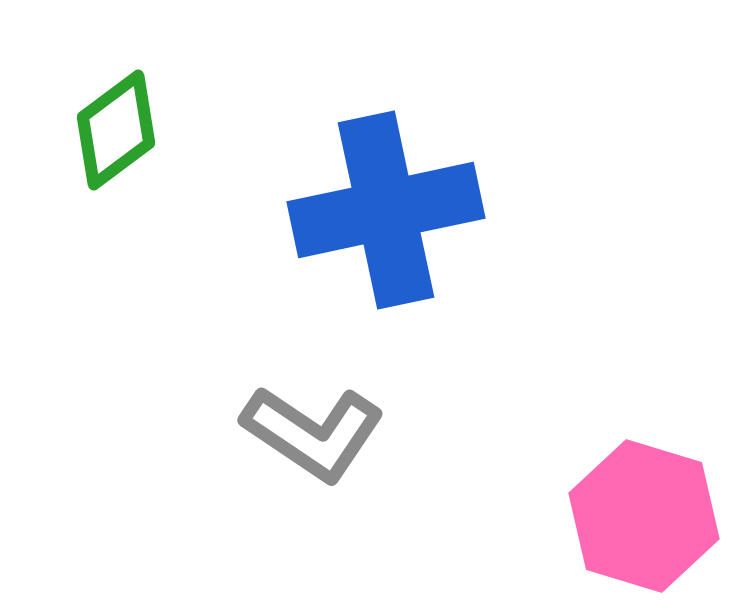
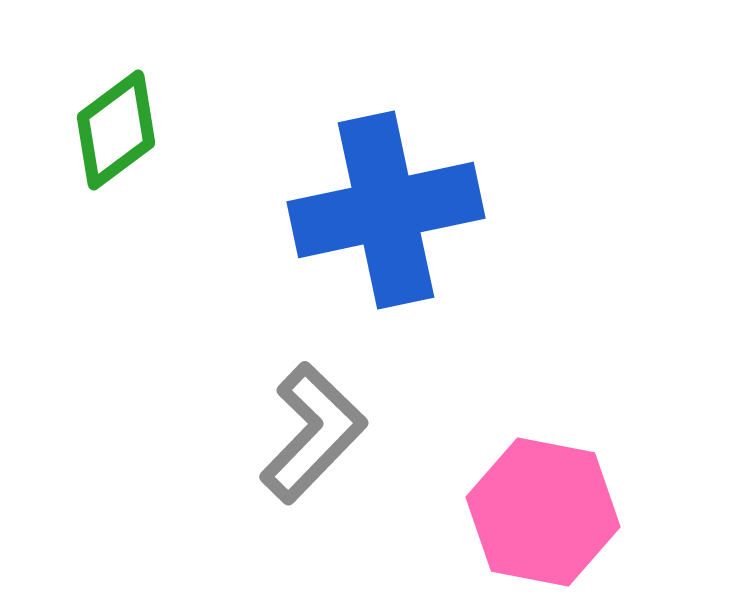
gray L-shape: rotated 80 degrees counterclockwise
pink hexagon: moved 101 px left, 4 px up; rotated 6 degrees counterclockwise
